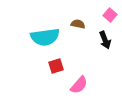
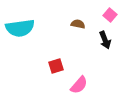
cyan semicircle: moved 25 px left, 9 px up
